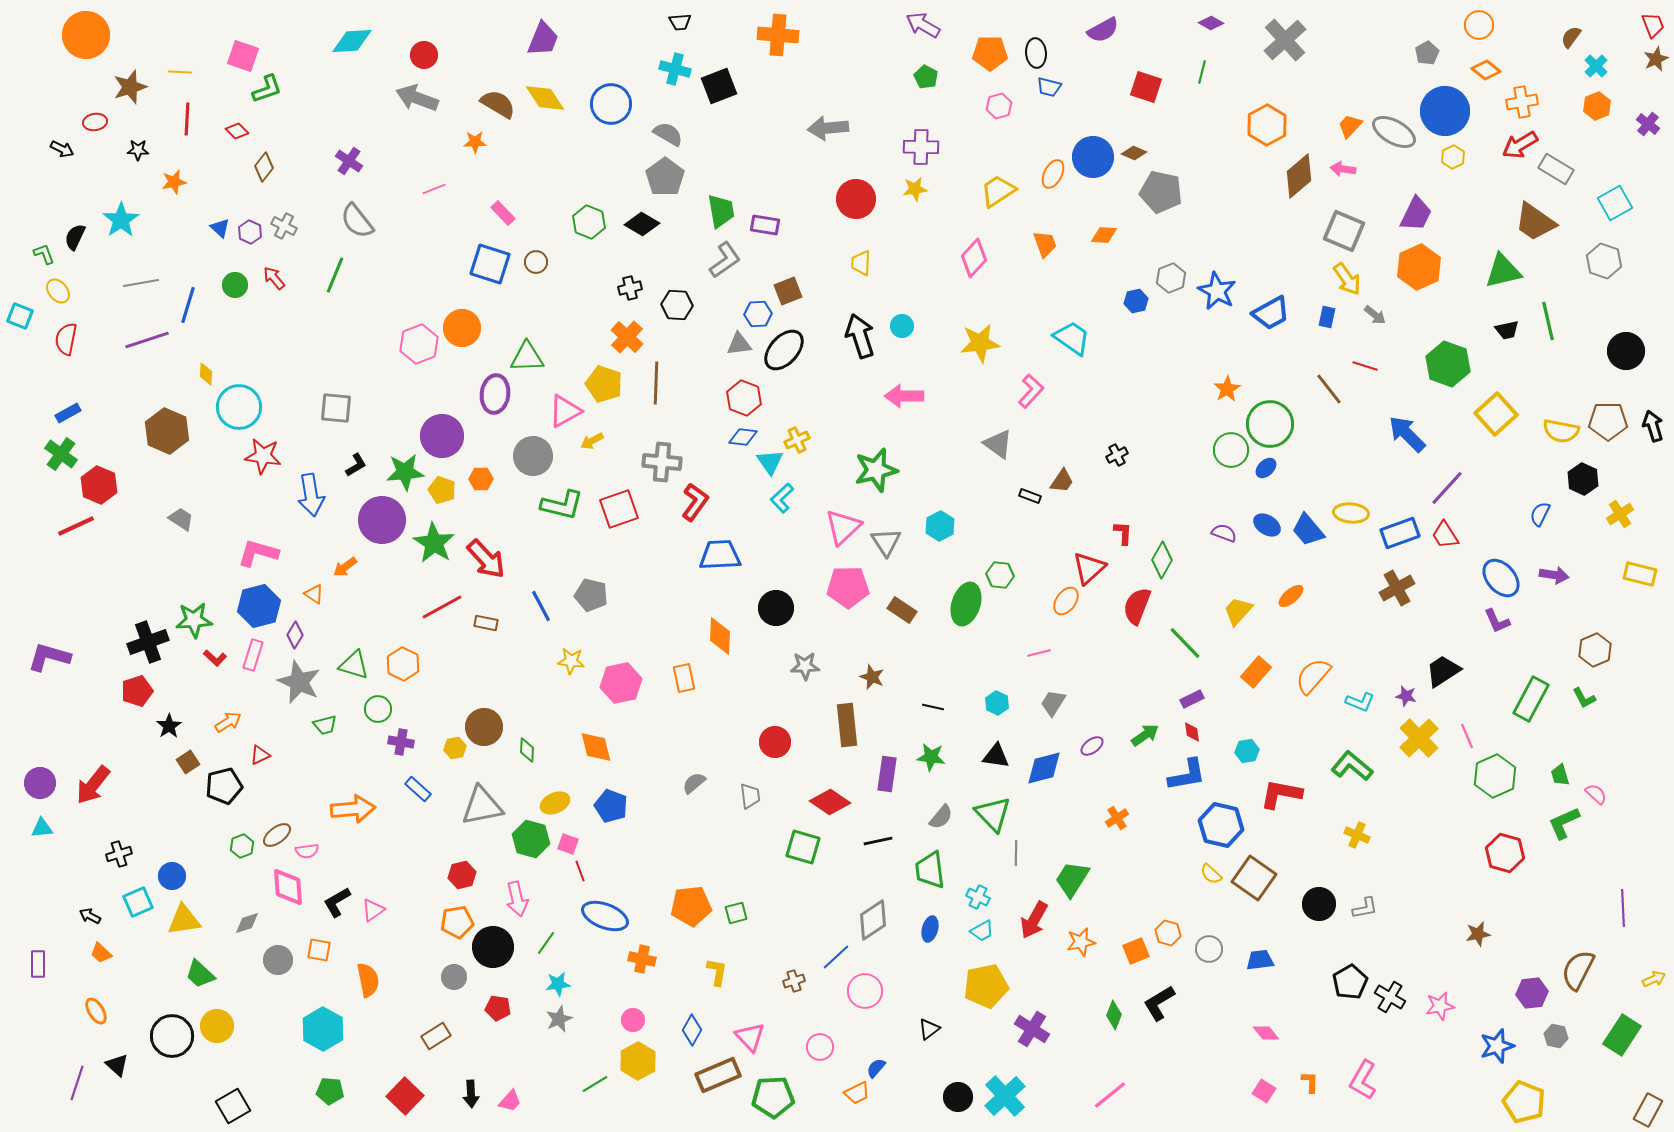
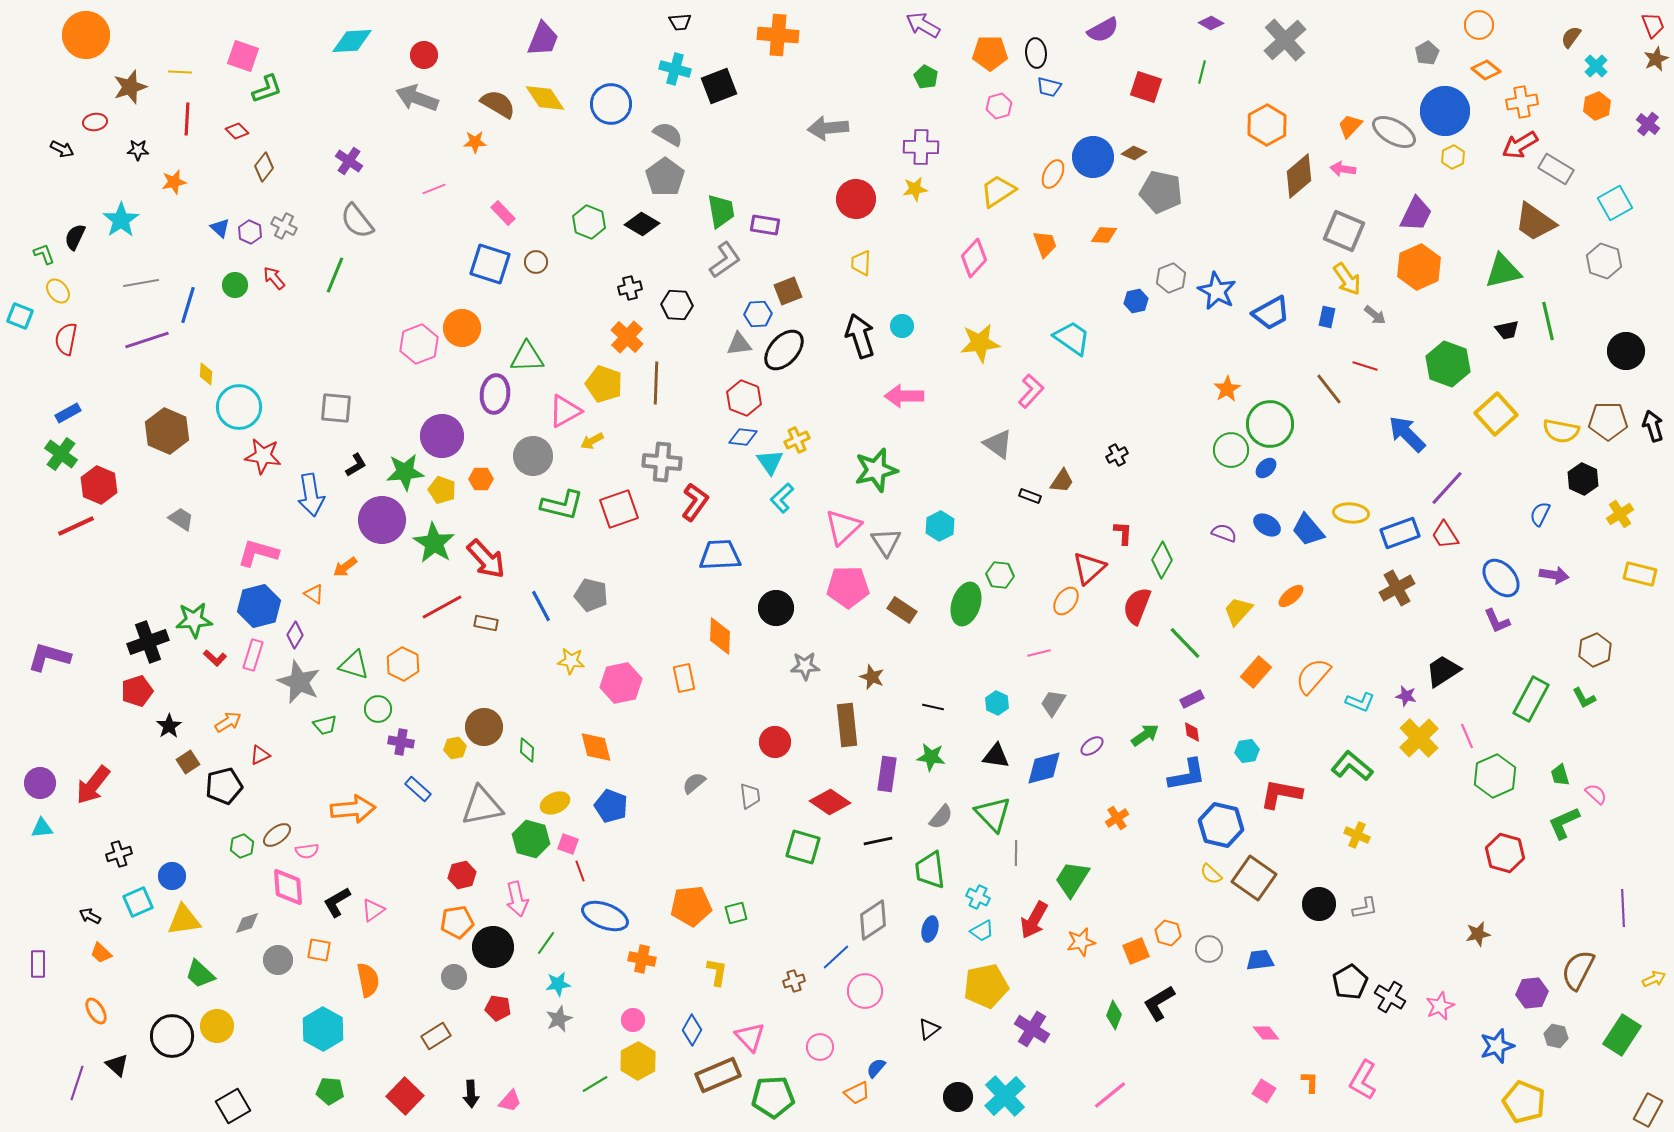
pink star at (1440, 1006): rotated 12 degrees counterclockwise
